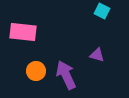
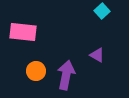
cyan square: rotated 21 degrees clockwise
purple triangle: rotated 14 degrees clockwise
purple arrow: rotated 36 degrees clockwise
